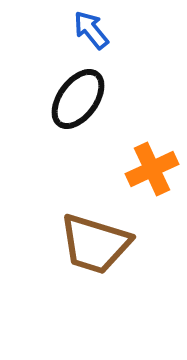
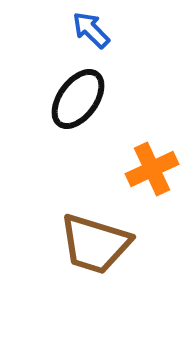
blue arrow: rotated 6 degrees counterclockwise
